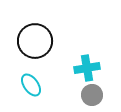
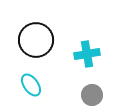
black circle: moved 1 px right, 1 px up
cyan cross: moved 14 px up
